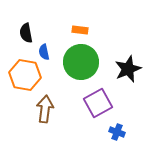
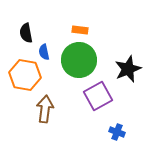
green circle: moved 2 px left, 2 px up
purple square: moved 7 px up
